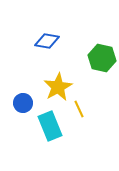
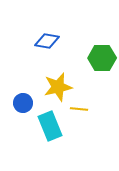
green hexagon: rotated 12 degrees counterclockwise
yellow star: rotated 16 degrees clockwise
yellow line: rotated 60 degrees counterclockwise
